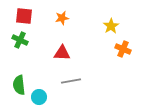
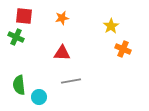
green cross: moved 4 px left, 3 px up
